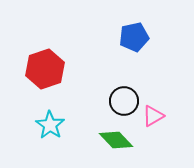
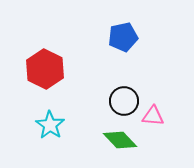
blue pentagon: moved 11 px left
red hexagon: rotated 15 degrees counterclockwise
pink triangle: rotated 35 degrees clockwise
green diamond: moved 4 px right
